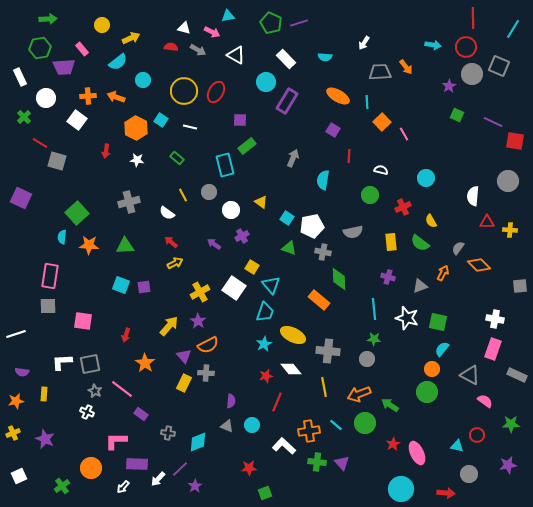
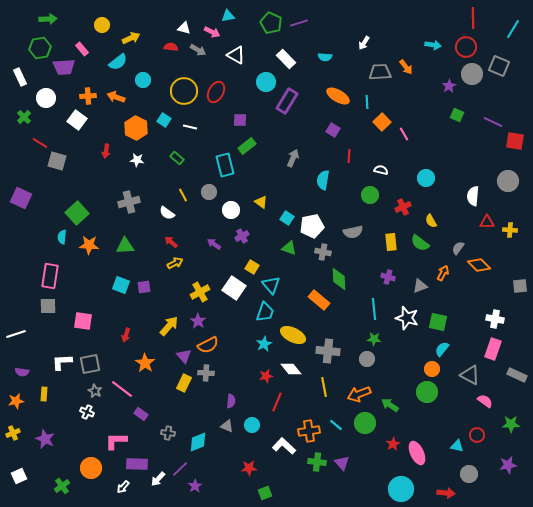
cyan square at (161, 120): moved 3 px right
